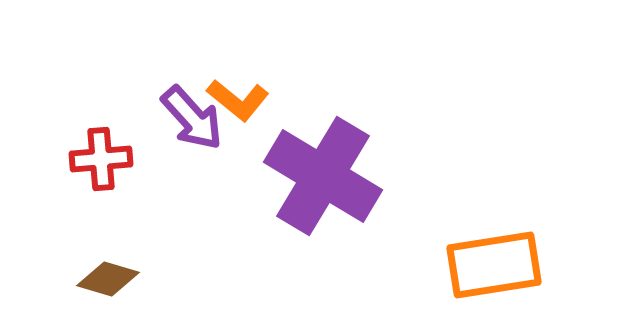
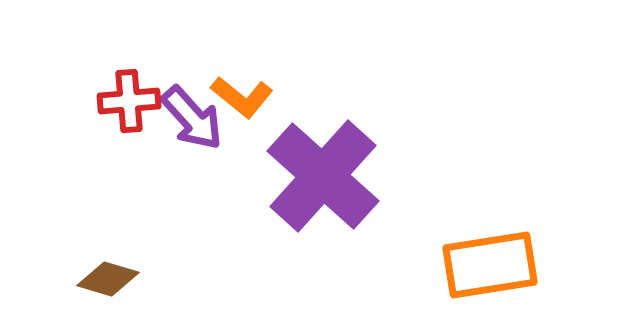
orange L-shape: moved 4 px right, 3 px up
red cross: moved 28 px right, 58 px up
purple cross: rotated 11 degrees clockwise
orange rectangle: moved 4 px left
